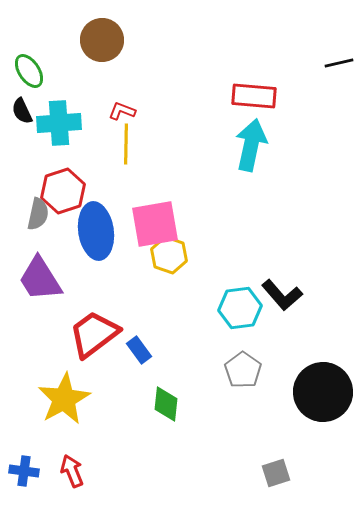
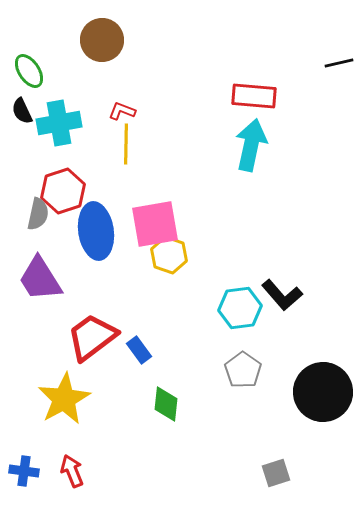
cyan cross: rotated 6 degrees counterclockwise
red trapezoid: moved 2 px left, 3 px down
